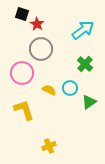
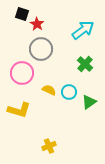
cyan circle: moved 1 px left, 4 px down
yellow L-shape: moved 5 px left; rotated 125 degrees clockwise
